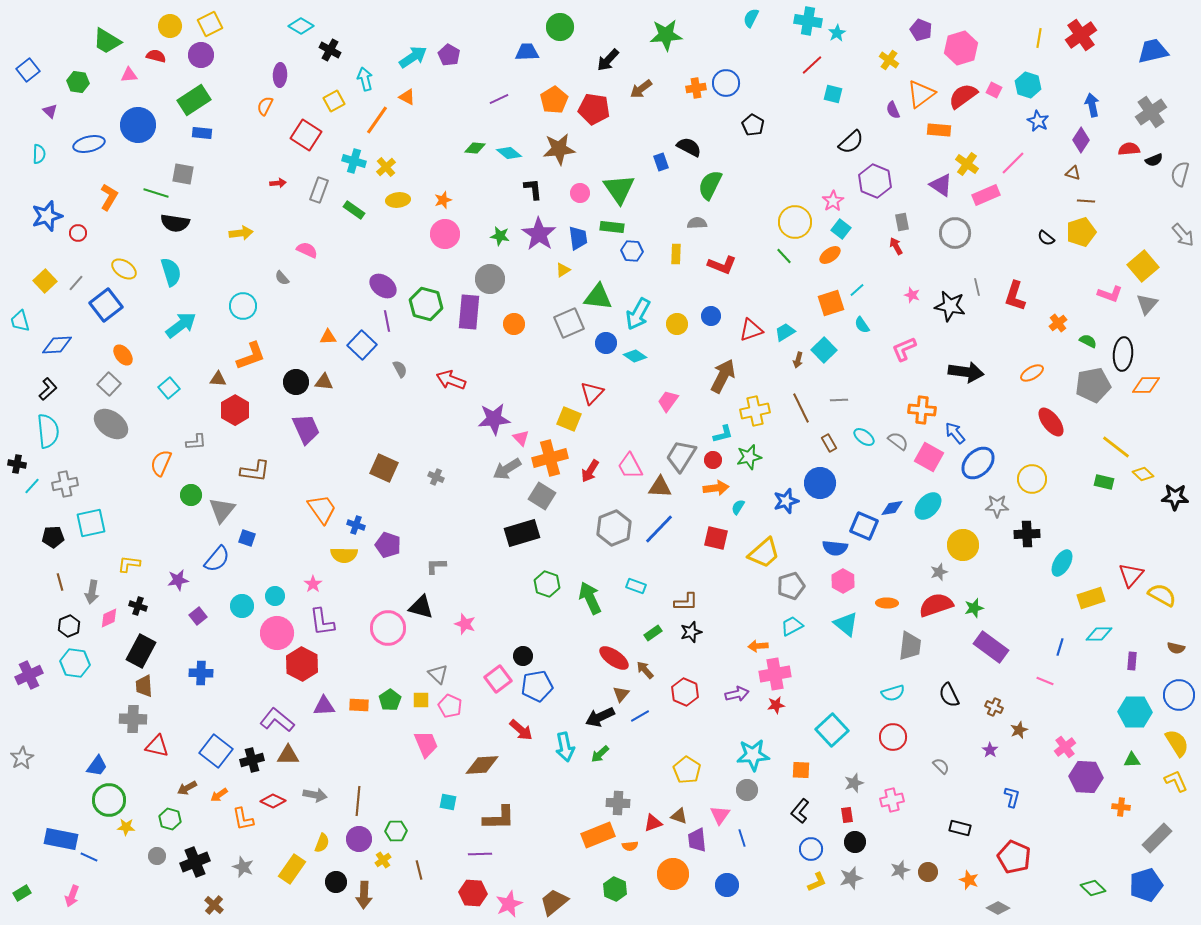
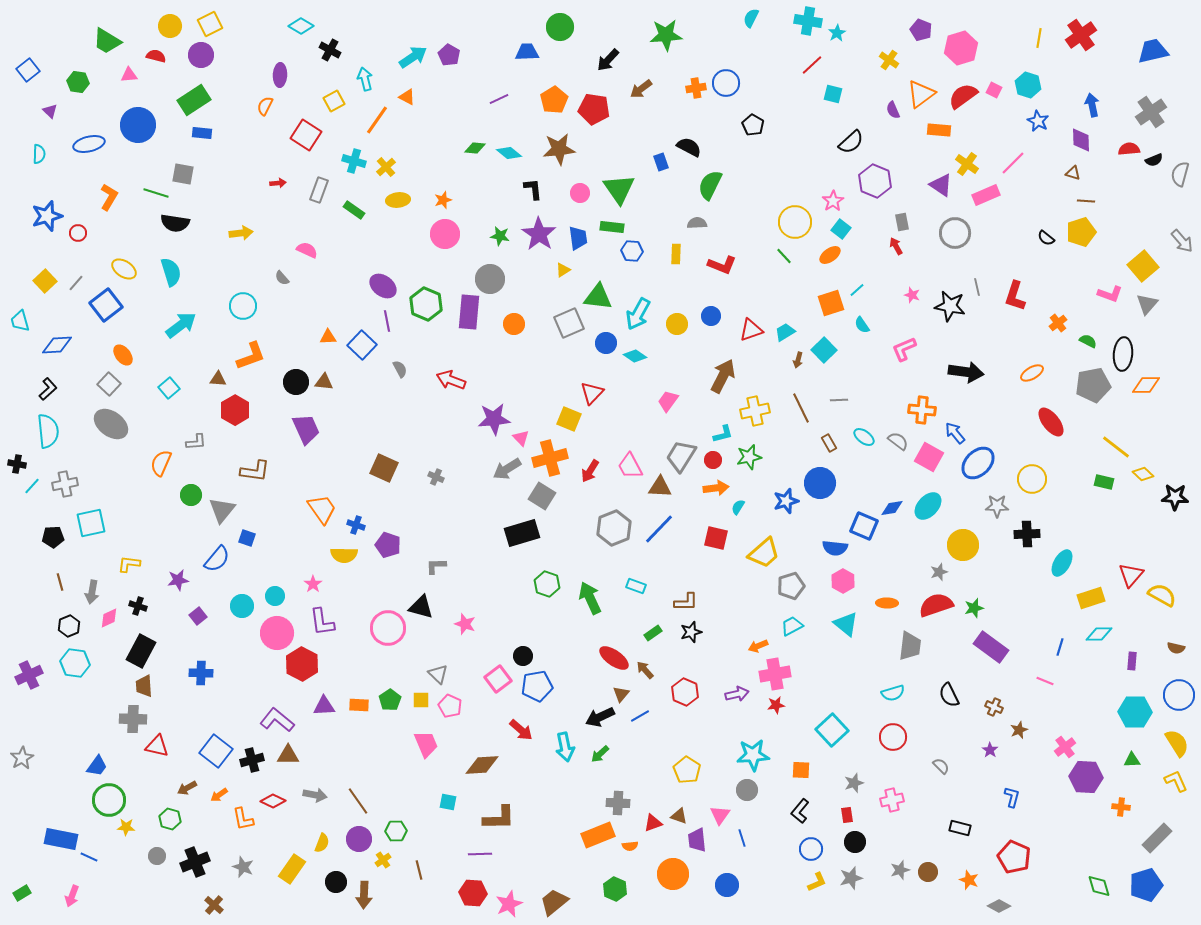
purple diamond at (1081, 140): rotated 35 degrees counterclockwise
gray arrow at (1183, 235): moved 1 px left, 6 px down
green hexagon at (426, 304): rotated 8 degrees clockwise
orange arrow at (758, 646): rotated 18 degrees counterclockwise
brown line at (358, 801): rotated 40 degrees counterclockwise
green diamond at (1093, 888): moved 6 px right, 2 px up; rotated 30 degrees clockwise
gray diamond at (998, 908): moved 1 px right, 2 px up
